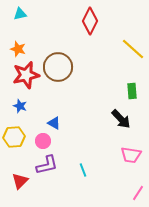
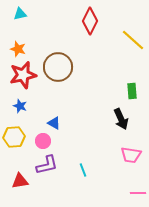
yellow line: moved 9 px up
red star: moved 3 px left
black arrow: rotated 20 degrees clockwise
red triangle: rotated 36 degrees clockwise
pink line: rotated 56 degrees clockwise
